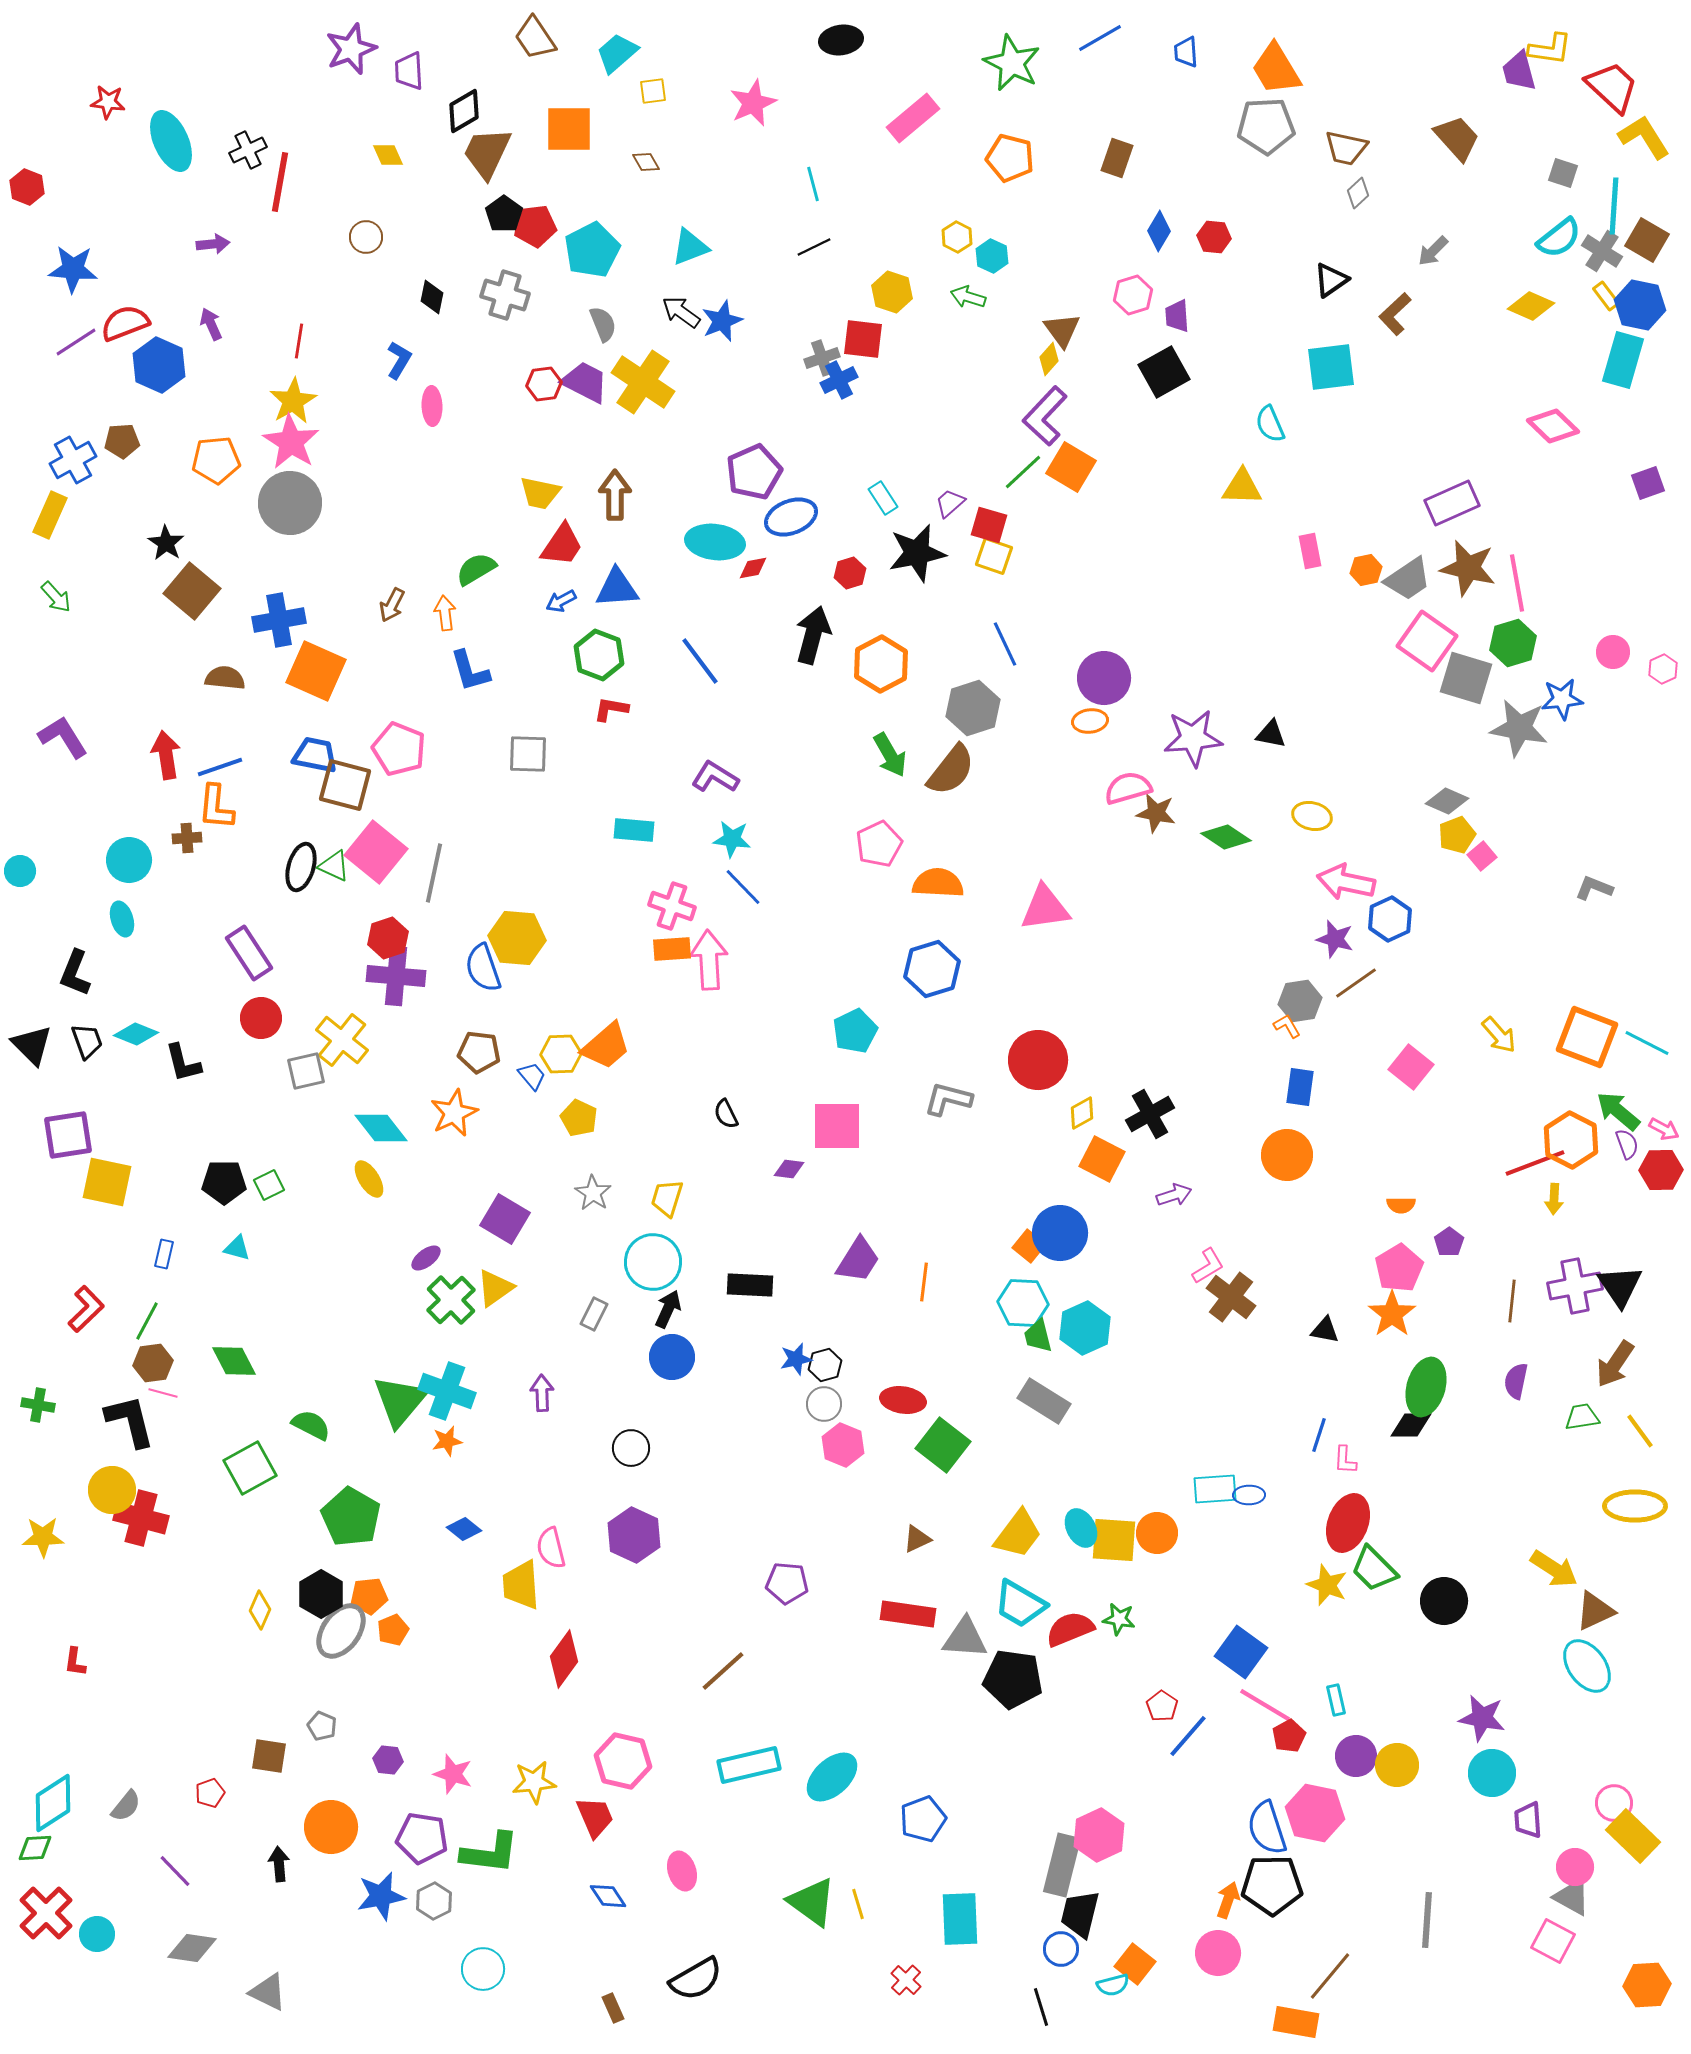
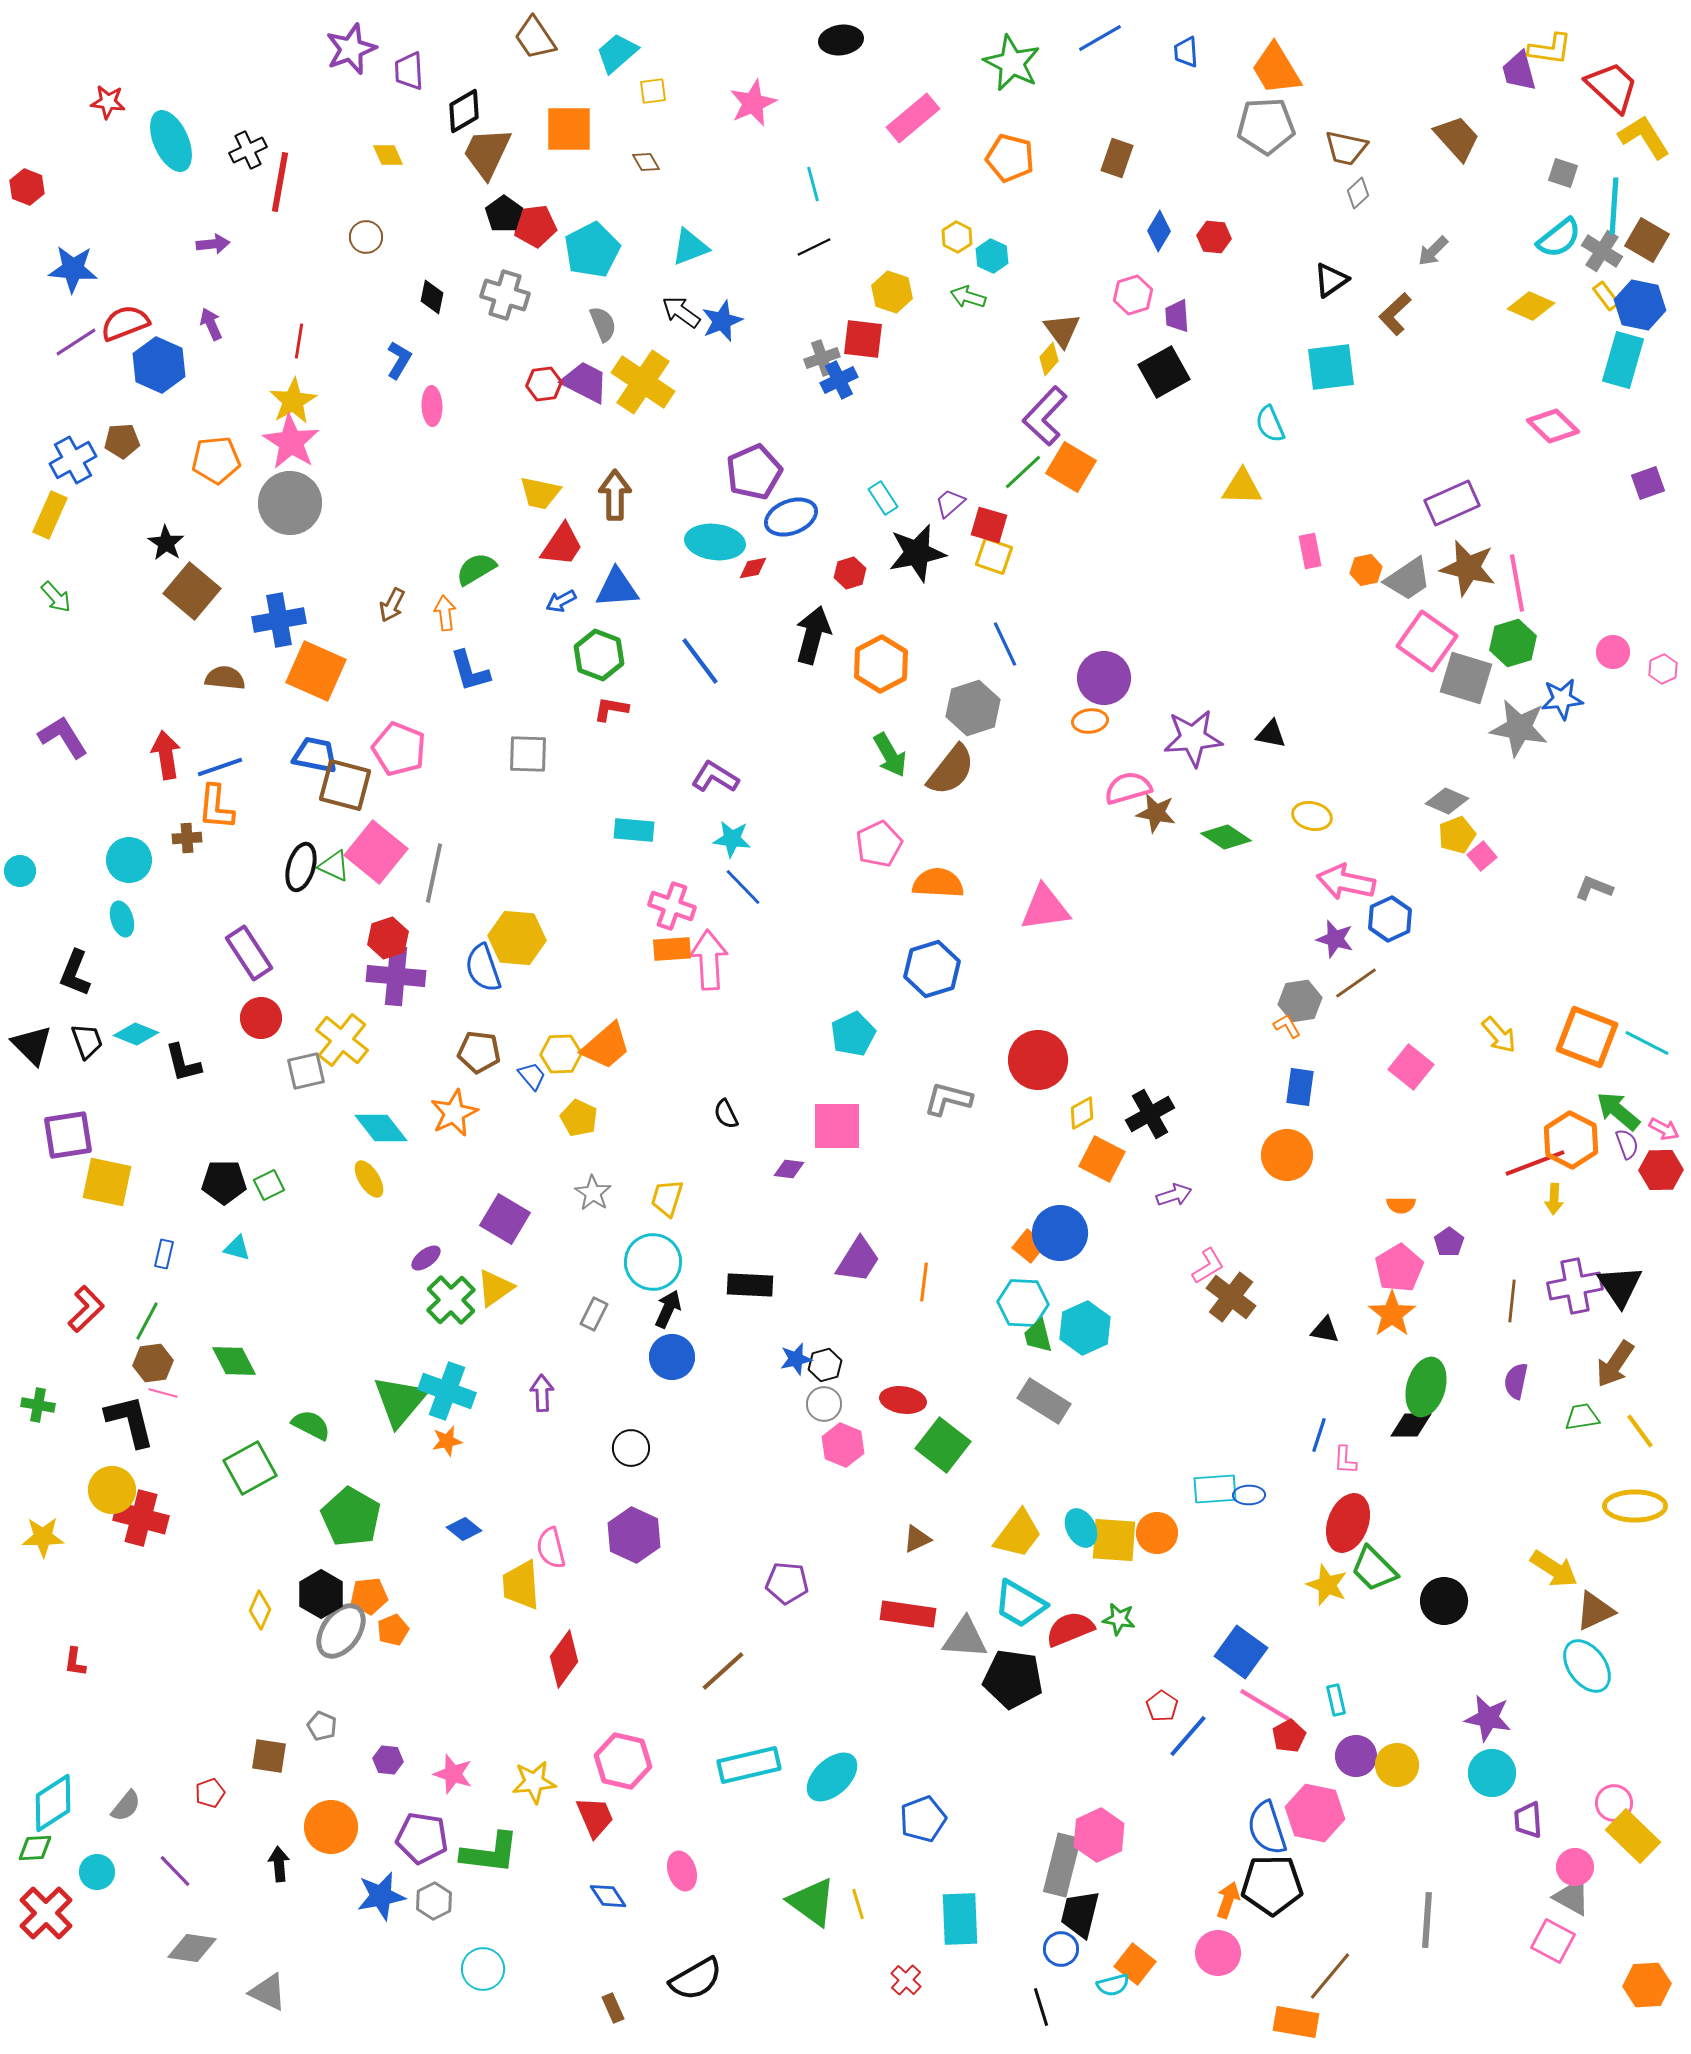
cyan pentagon at (855, 1031): moved 2 px left, 3 px down
purple star at (1482, 1718): moved 6 px right
cyan circle at (97, 1934): moved 62 px up
